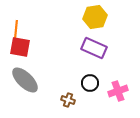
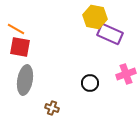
yellow hexagon: rotated 20 degrees clockwise
orange line: rotated 66 degrees counterclockwise
purple rectangle: moved 16 px right, 14 px up
gray ellipse: rotated 56 degrees clockwise
pink cross: moved 8 px right, 17 px up
brown cross: moved 16 px left, 8 px down
